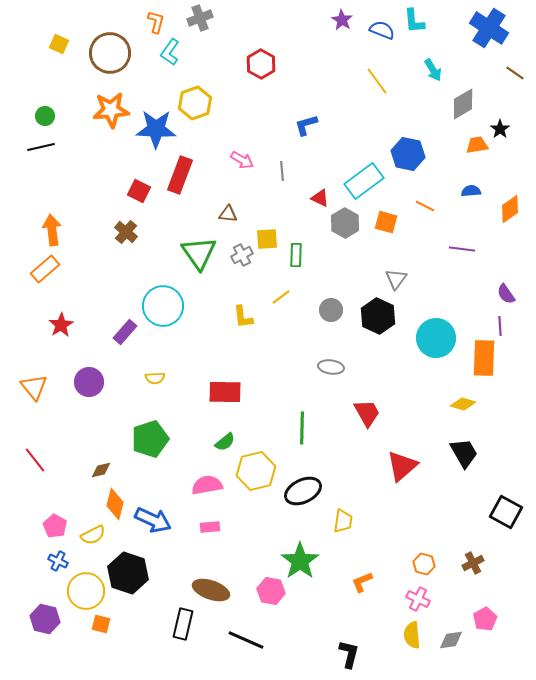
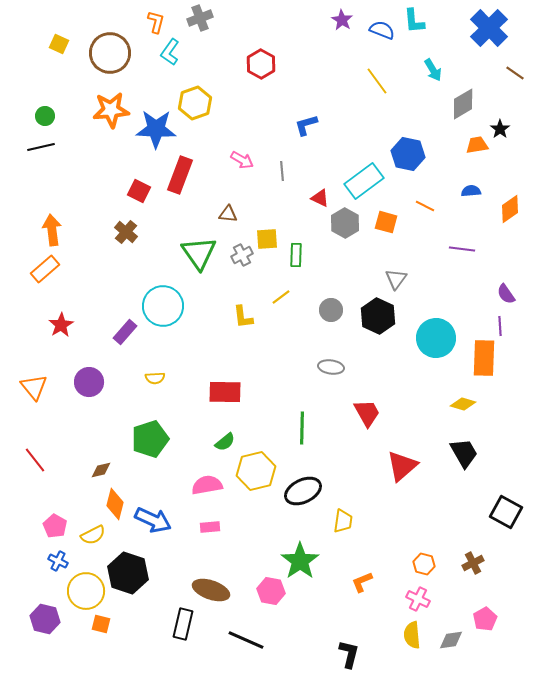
blue cross at (489, 28): rotated 12 degrees clockwise
